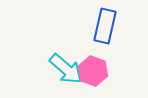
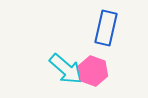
blue rectangle: moved 1 px right, 2 px down
